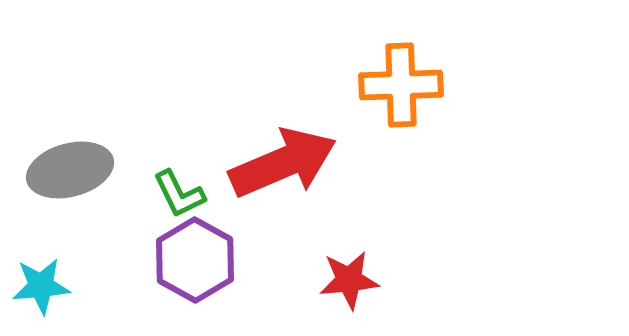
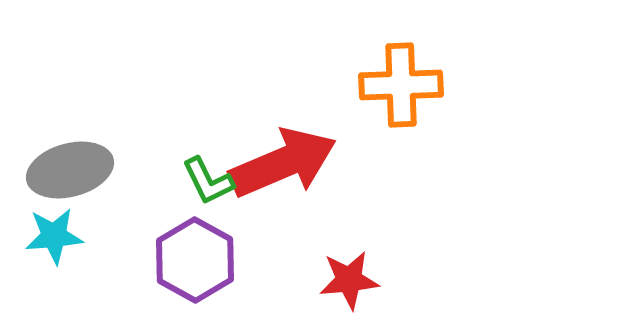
green L-shape: moved 29 px right, 13 px up
cyan star: moved 13 px right, 50 px up
